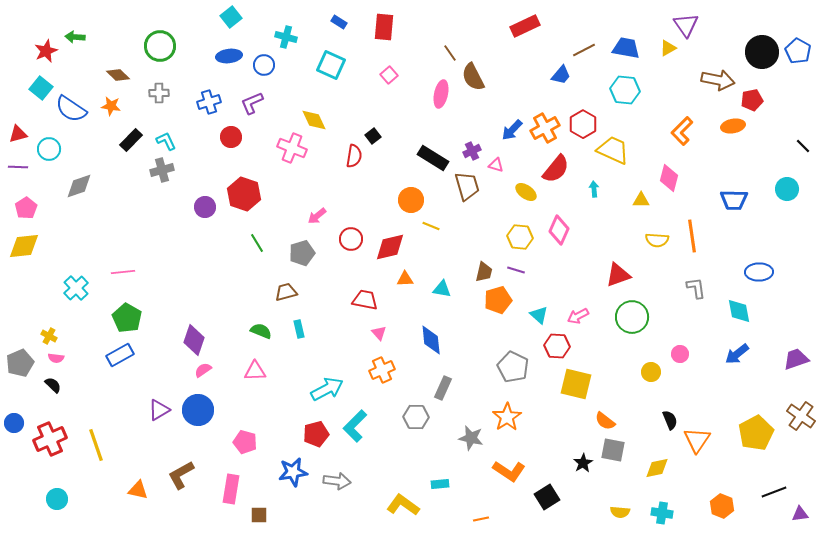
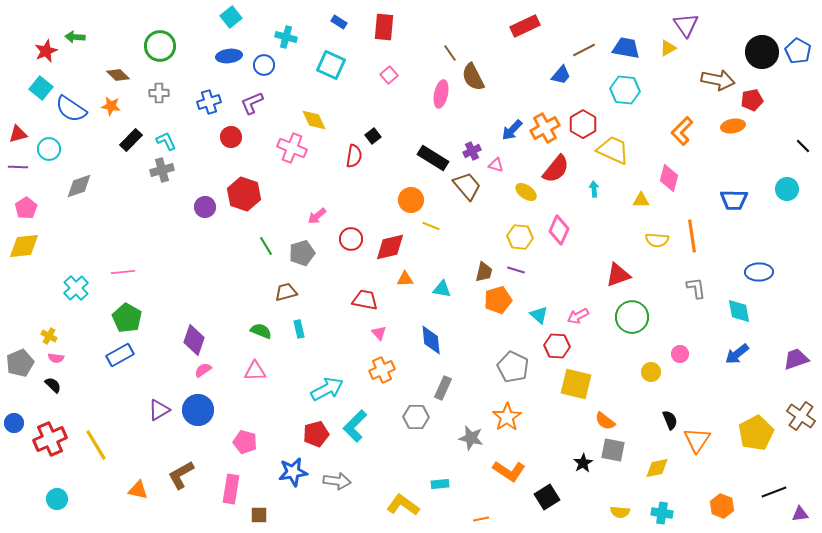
brown trapezoid at (467, 186): rotated 24 degrees counterclockwise
green line at (257, 243): moved 9 px right, 3 px down
yellow line at (96, 445): rotated 12 degrees counterclockwise
